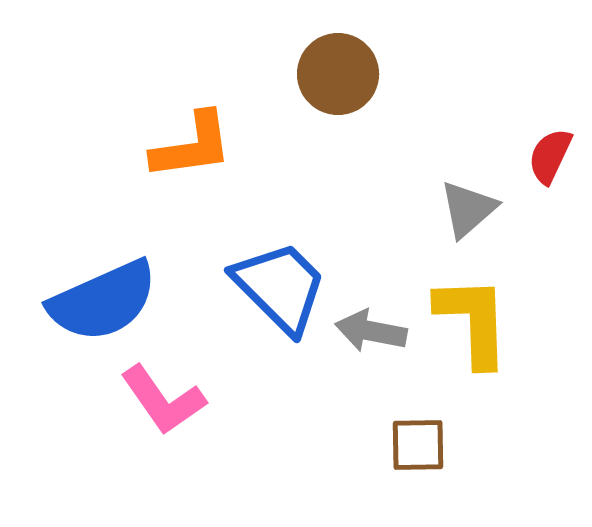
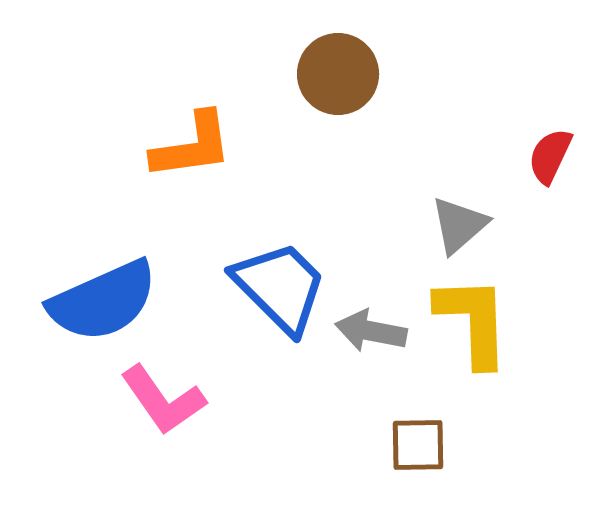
gray triangle: moved 9 px left, 16 px down
